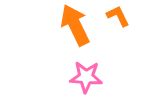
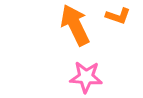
orange L-shape: rotated 135 degrees clockwise
